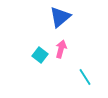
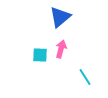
cyan square: rotated 35 degrees counterclockwise
